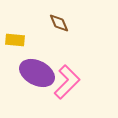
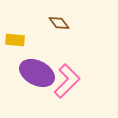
brown diamond: rotated 15 degrees counterclockwise
pink L-shape: moved 1 px up
